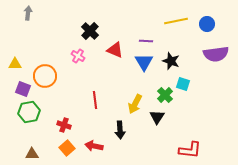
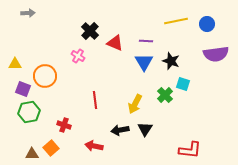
gray arrow: rotated 80 degrees clockwise
red triangle: moved 7 px up
black triangle: moved 12 px left, 12 px down
black arrow: rotated 84 degrees clockwise
orange square: moved 16 px left
